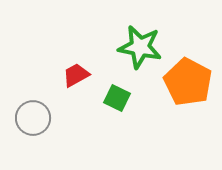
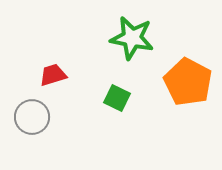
green star: moved 8 px left, 9 px up
red trapezoid: moved 23 px left; rotated 12 degrees clockwise
gray circle: moved 1 px left, 1 px up
